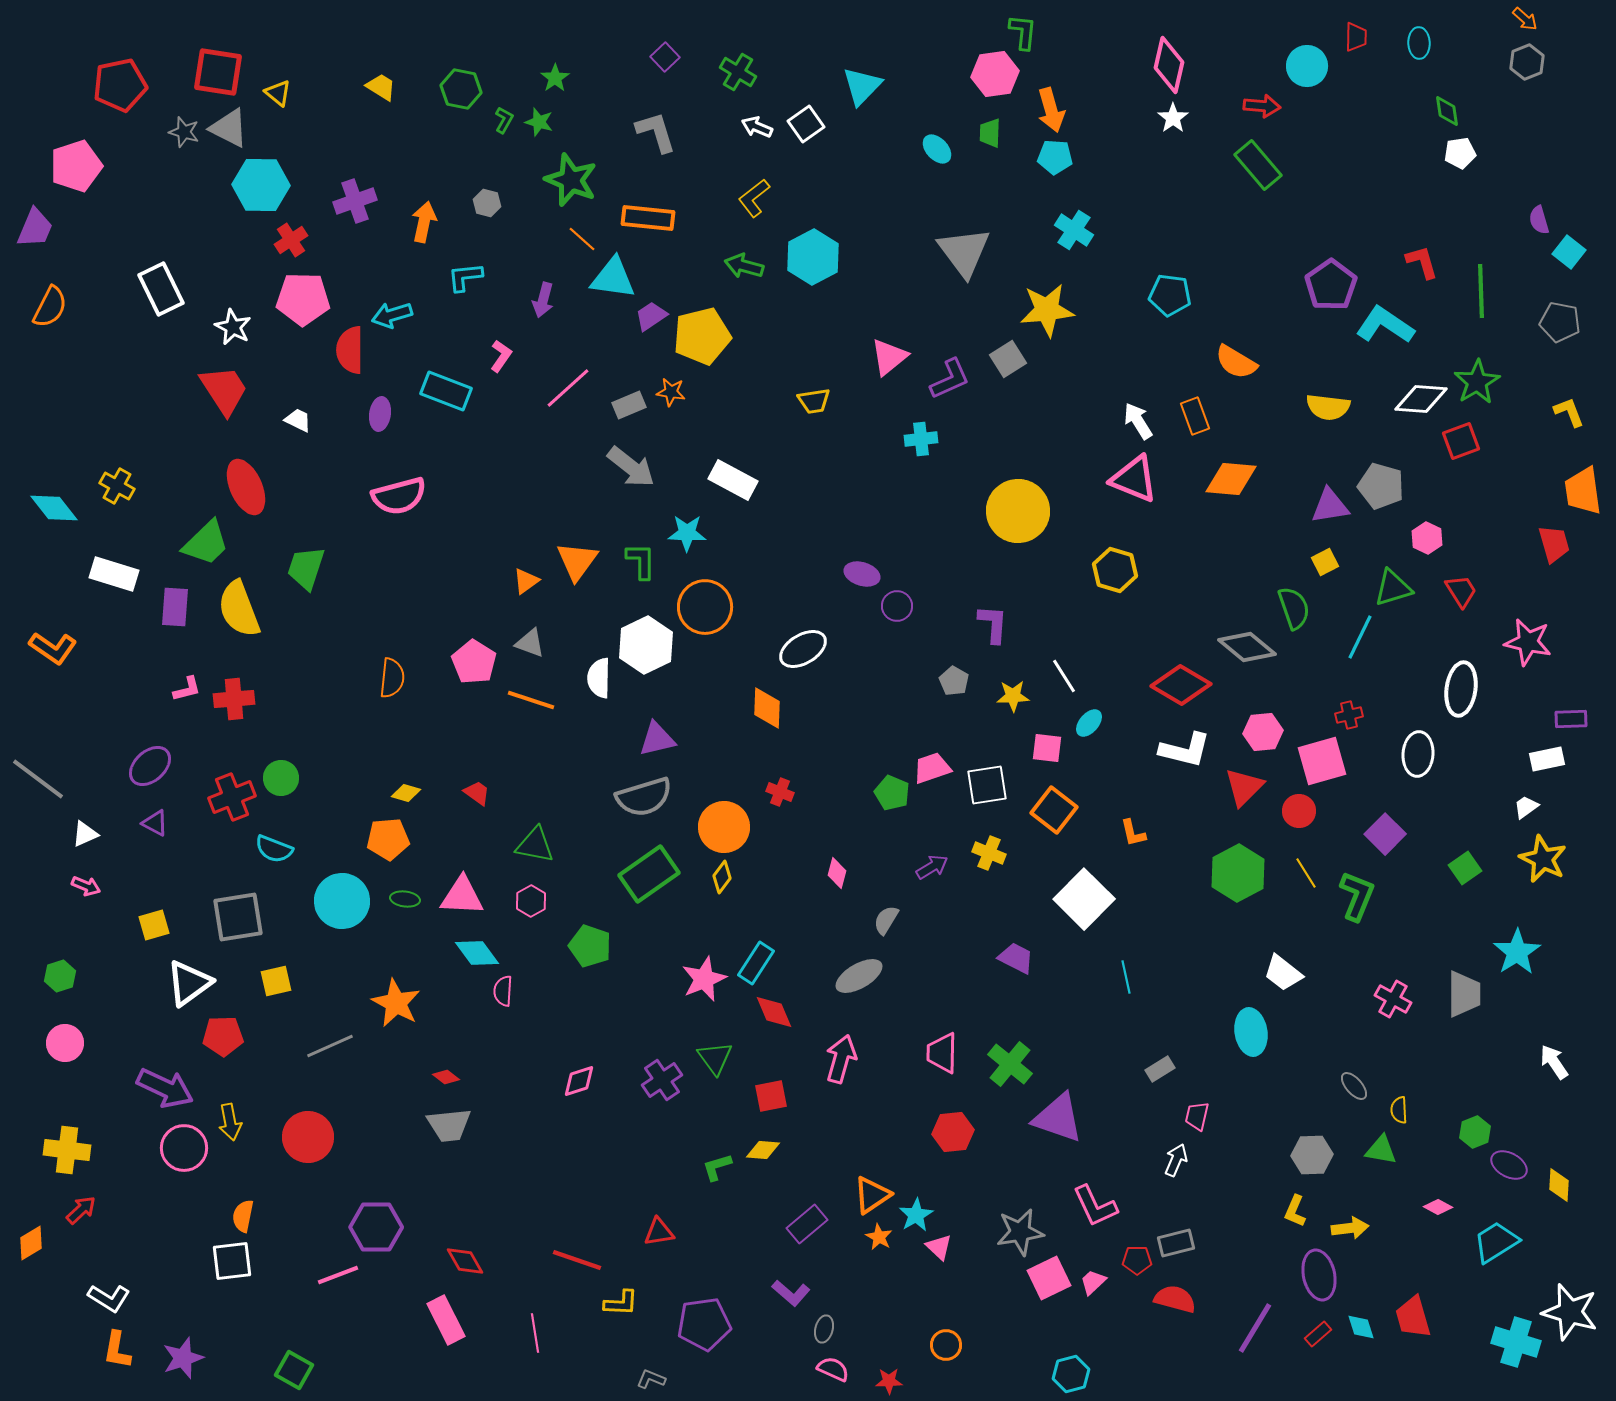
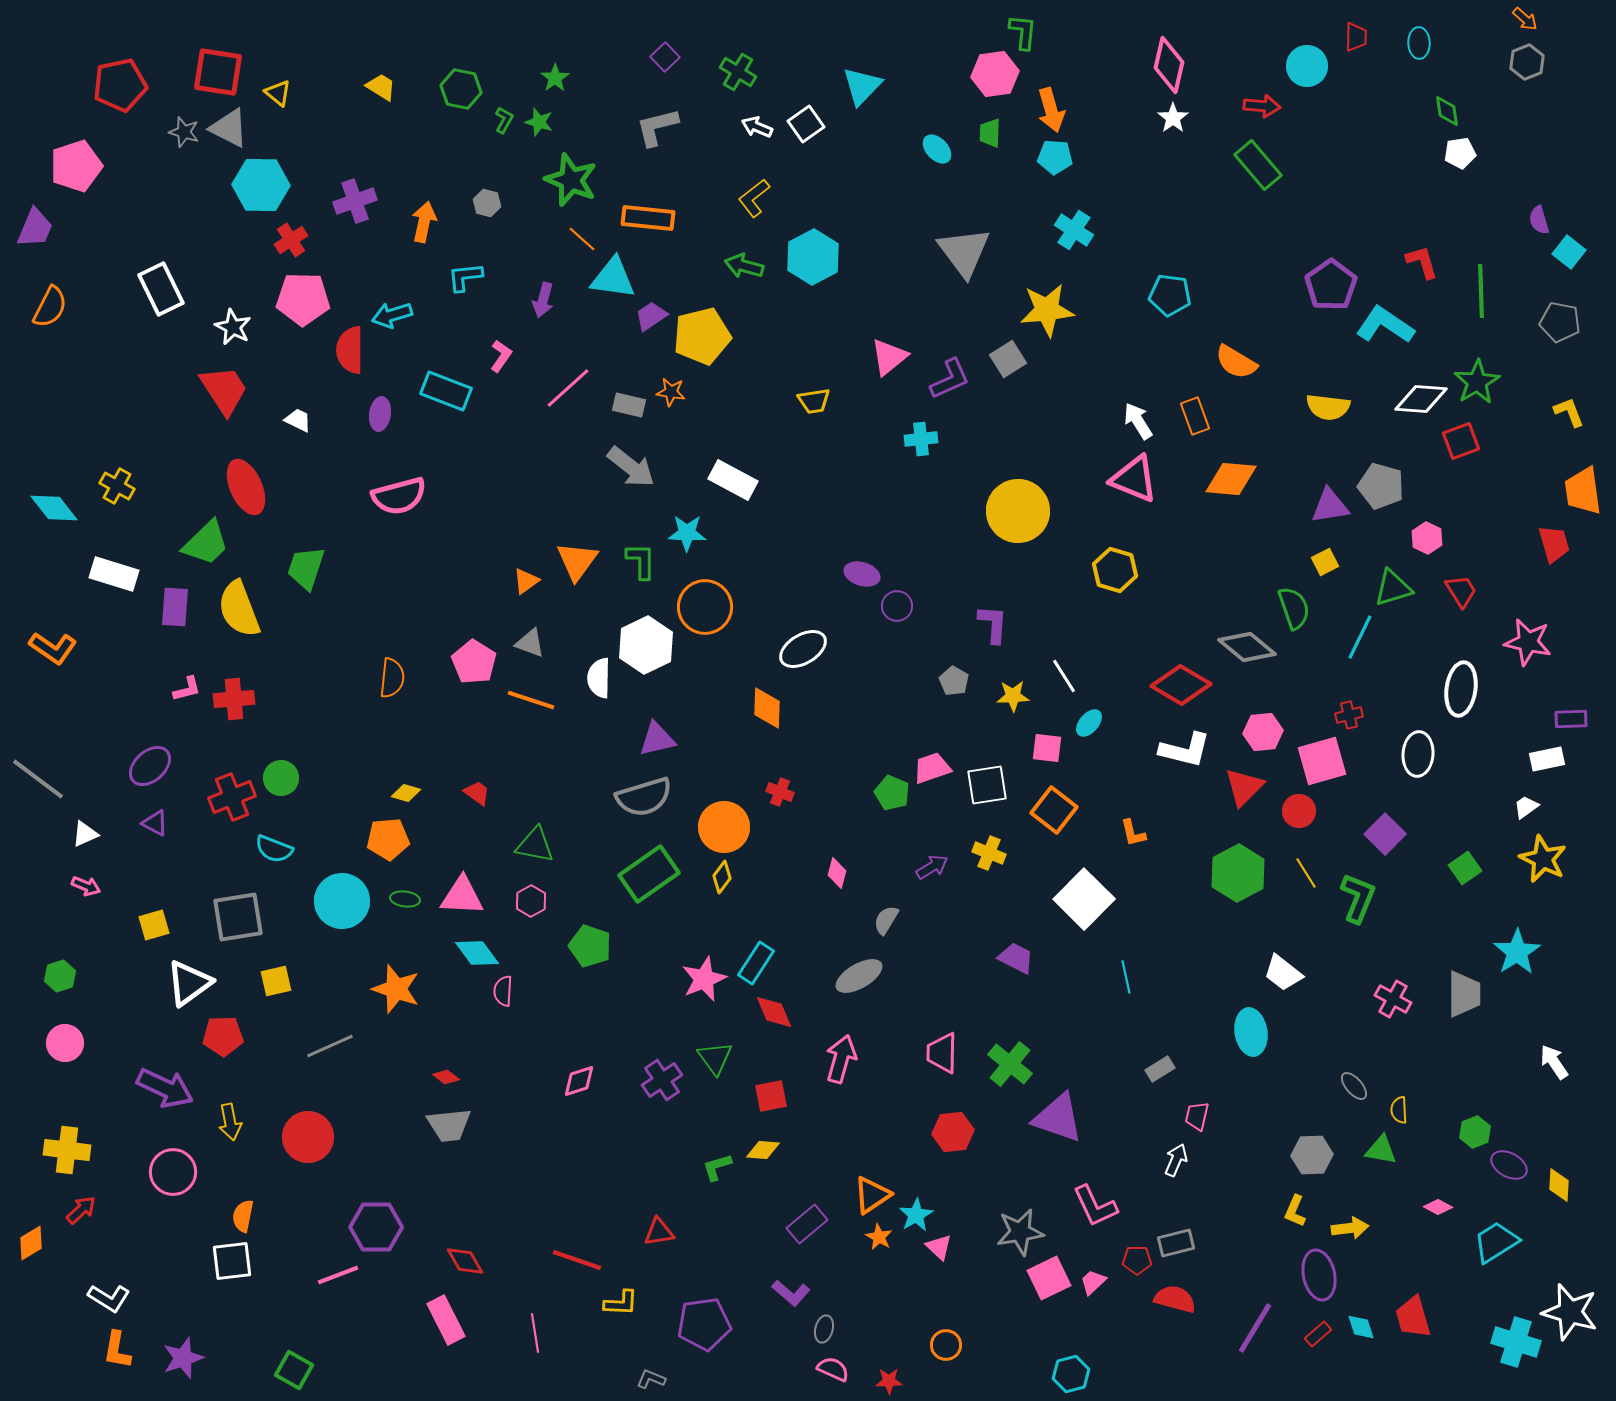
gray L-shape at (656, 132): moved 1 px right, 5 px up; rotated 87 degrees counterclockwise
gray rectangle at (629, 405): rotated 36 degrees clockwise
green L-shape at (1357, 896): moved 1 px right, 2 px down
orange star at (396, 1003): moved 14 px up; rotated 9 degrees counterclockwise
pink circle at (184, 1148): moved 11 px left, 24 px down
